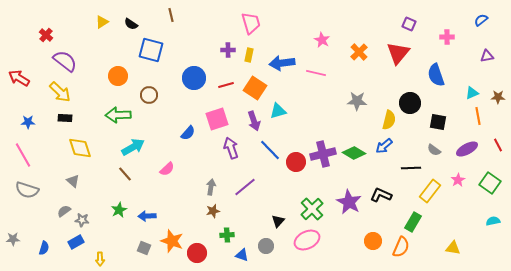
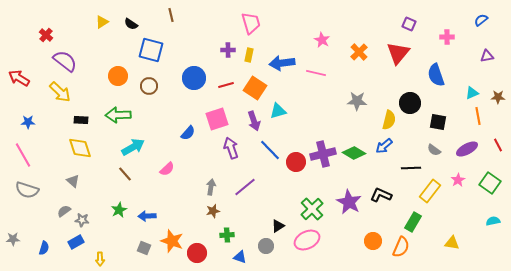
brown circle at (149, 95): moved 9 px up
black rectangle at (65, 118): moved 16 px right, 2 px down
black triangle at (278, 221): moved 5 px down; rotated 16 degrees clockwise
yellow triangle at (453, 248): moved 1 px left, 5 px up
blue triangle at (242, 255): moved 2 px left, 2 px down
